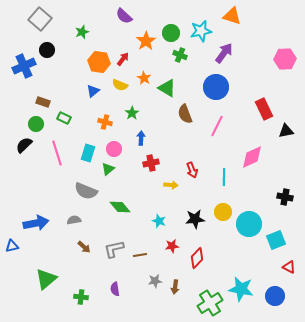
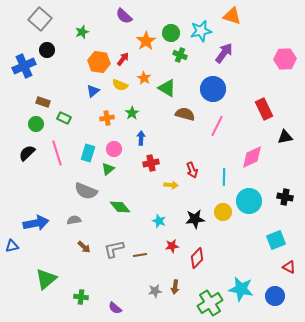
blue circle at (216, 87): moved 3 px left, 2 px down
brown semicircle at (185, 114): rotated 126 degrees clockwise
orange cross at (105, 122): moved 2 px right, 4 px up; rotated 24 degrees counterclockwise
black triangle at (286, 131): moved 1 px left, 6 px down
black semicircle at (24, 145): moved 3 px right, 8 px down
cyan circle at (249, 224): moved 23 px up
gray star at (155, 281): moved 10 px down
purple semicircle at (115, 289): moved 19 px down; rotated 40 degrees counterclockwise
